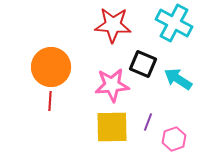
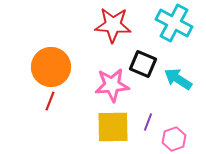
red line: rotated 18 degrees clockwise
yellow square: moved 1 px right
